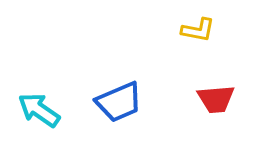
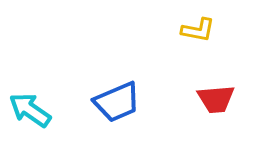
blue trapezoid: moved 2 px left
cyan arrow: moved 9 px left
